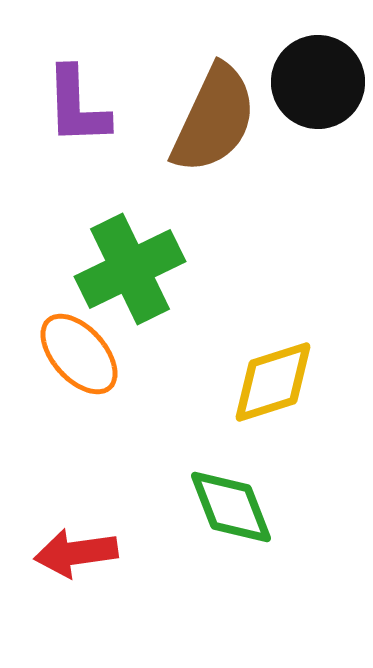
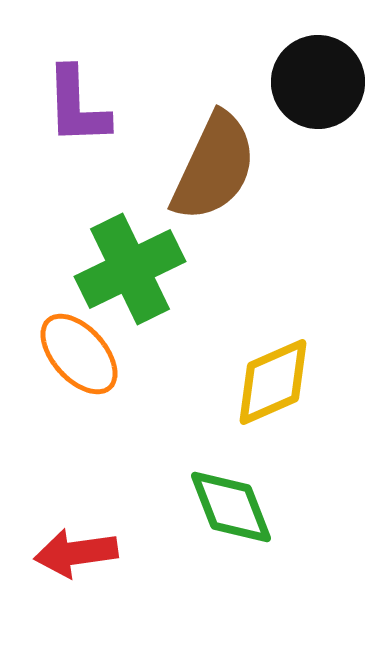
brown semicircle: moved 48 px down
yellow diamond: rotated 6 degrees counterclockwise
